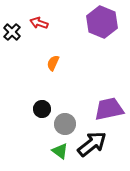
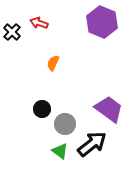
purple trapezoid: rotated 48 degrees clockwise
